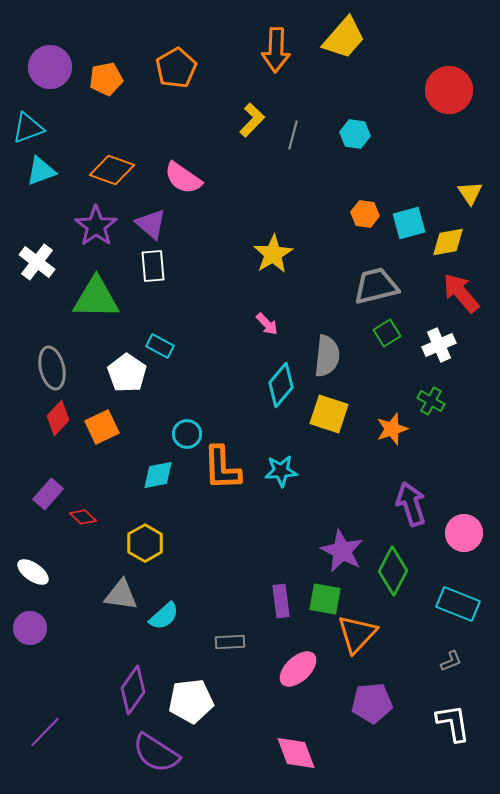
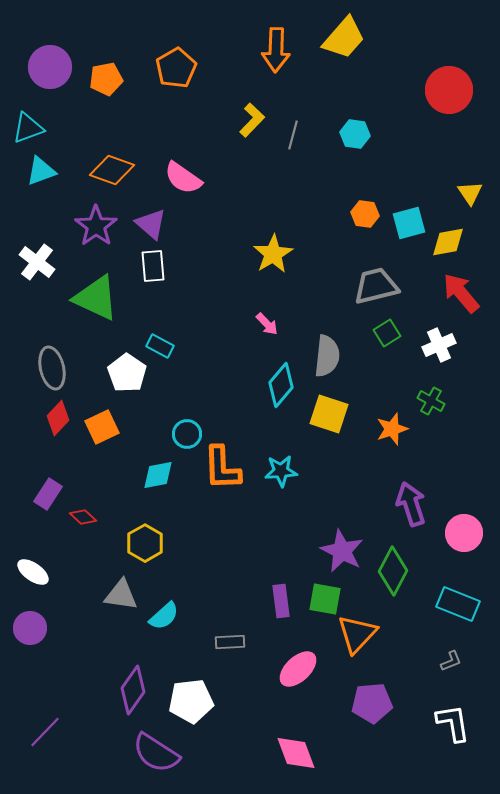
green triangle at (96, 298): rotated 24 degrees clockwise
purple rectangle at (48, 494): rotated 8 degrees counterclockwise
